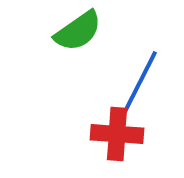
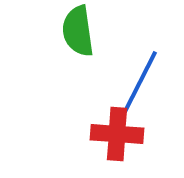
green semicircle: rotated 117 degrees clockwise
